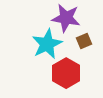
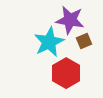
purple star: moved 4 px right, 2 px down
cyan star: moved 2 px right, 2 px up
